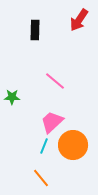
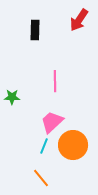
pink line: rotated 50 degrees clockwise
